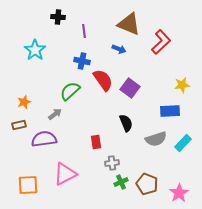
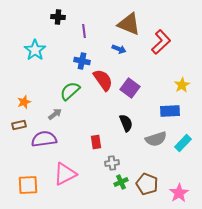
yellow star: rotated 21 degrees counterclockwise
